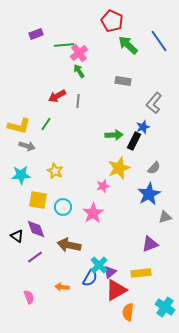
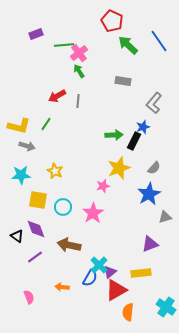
cyan cross at (165, 307): moved 1 px right
